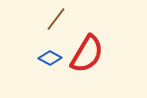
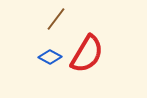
blue diamond: moved 1 px up
